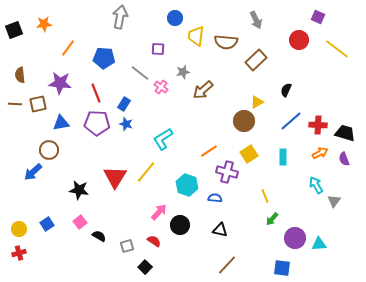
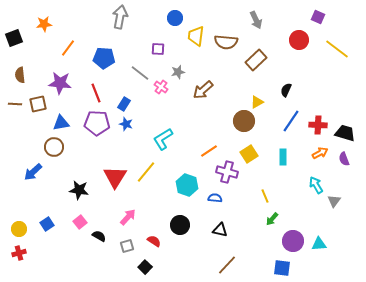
black square at (14, 30): moved 8 px down
gray star at (183, 72): moved 5 px left
blue line at (291, 121): rotated 15 degrees counterclockwise
brown circle at (49, 150): moved 5 px right, 3 px up
pink arrow at (159, 212): moved 31 px left, 5 px down
purple circle at (295, 238): moved 2 px left, 3 px down
